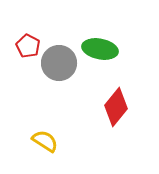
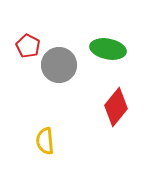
green ellipse: moved 8 px right
gray circle: moved 2 px down
yellow semicircle: rotated 128 degrees counterclockwise
